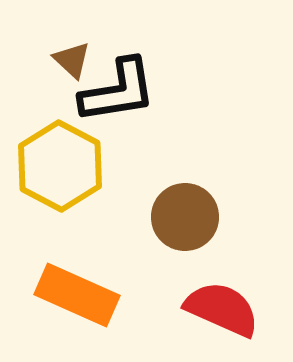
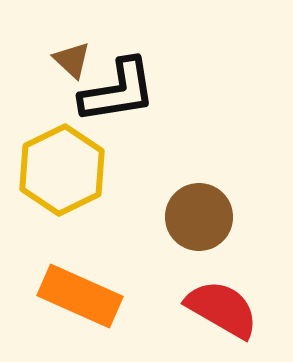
yellow hexagon: moved 2 px right, 4 px down; rotated 6 degrees clockwise
brown circle: moved 14 px right
orange rectangle: moved 3 px right, 1 px down
red semicircle: rotated 6 degrees clockwise
